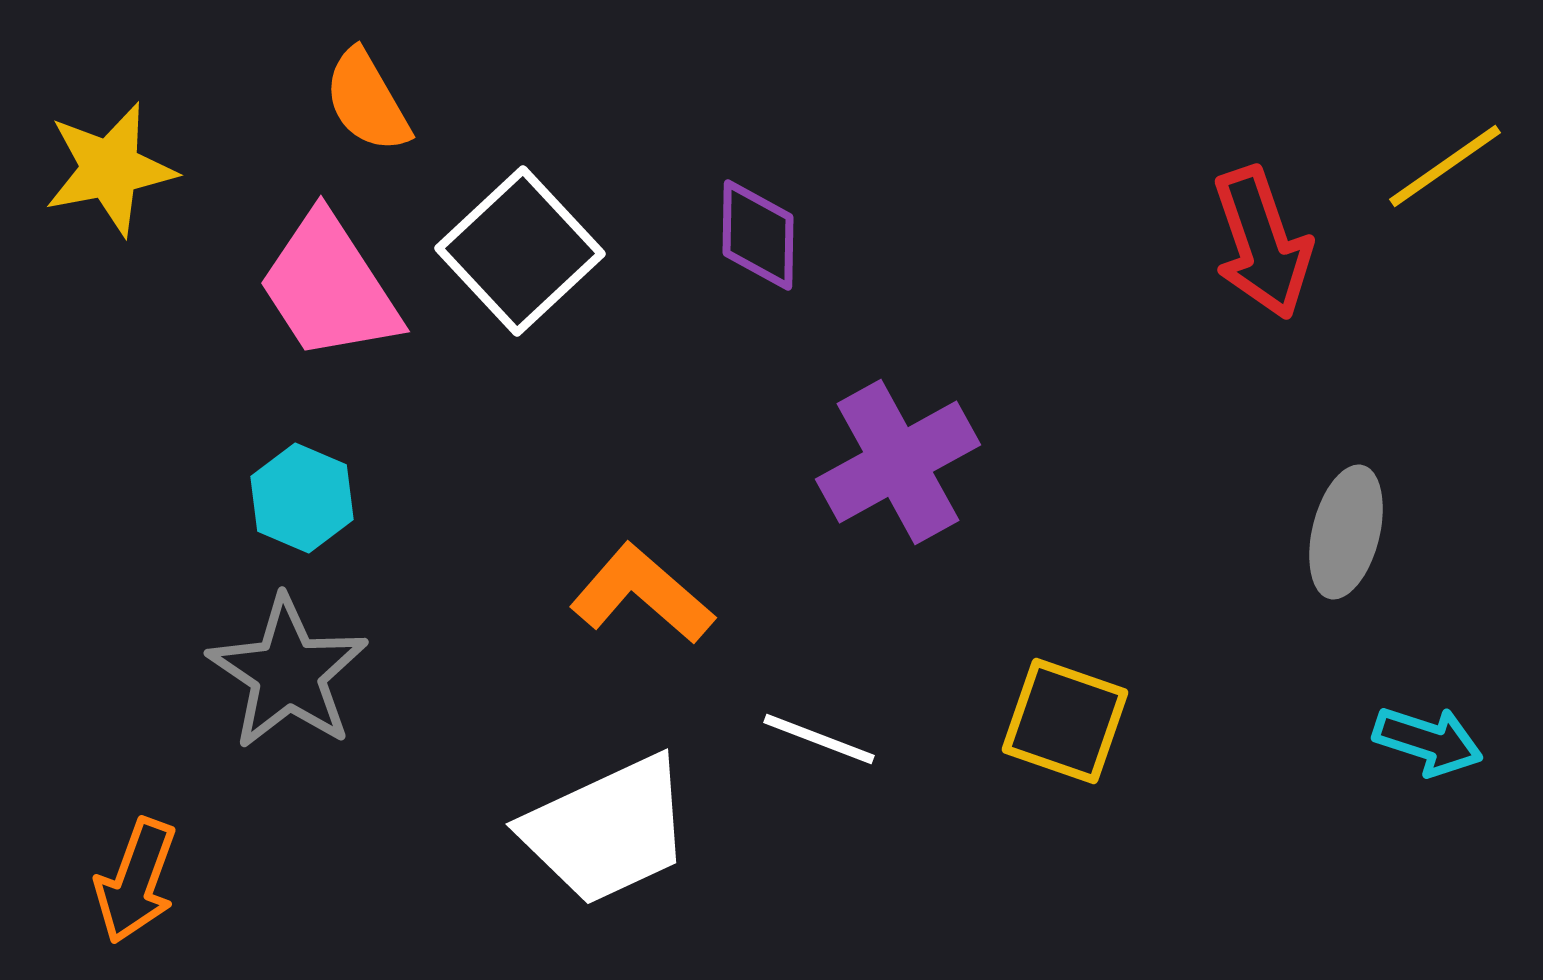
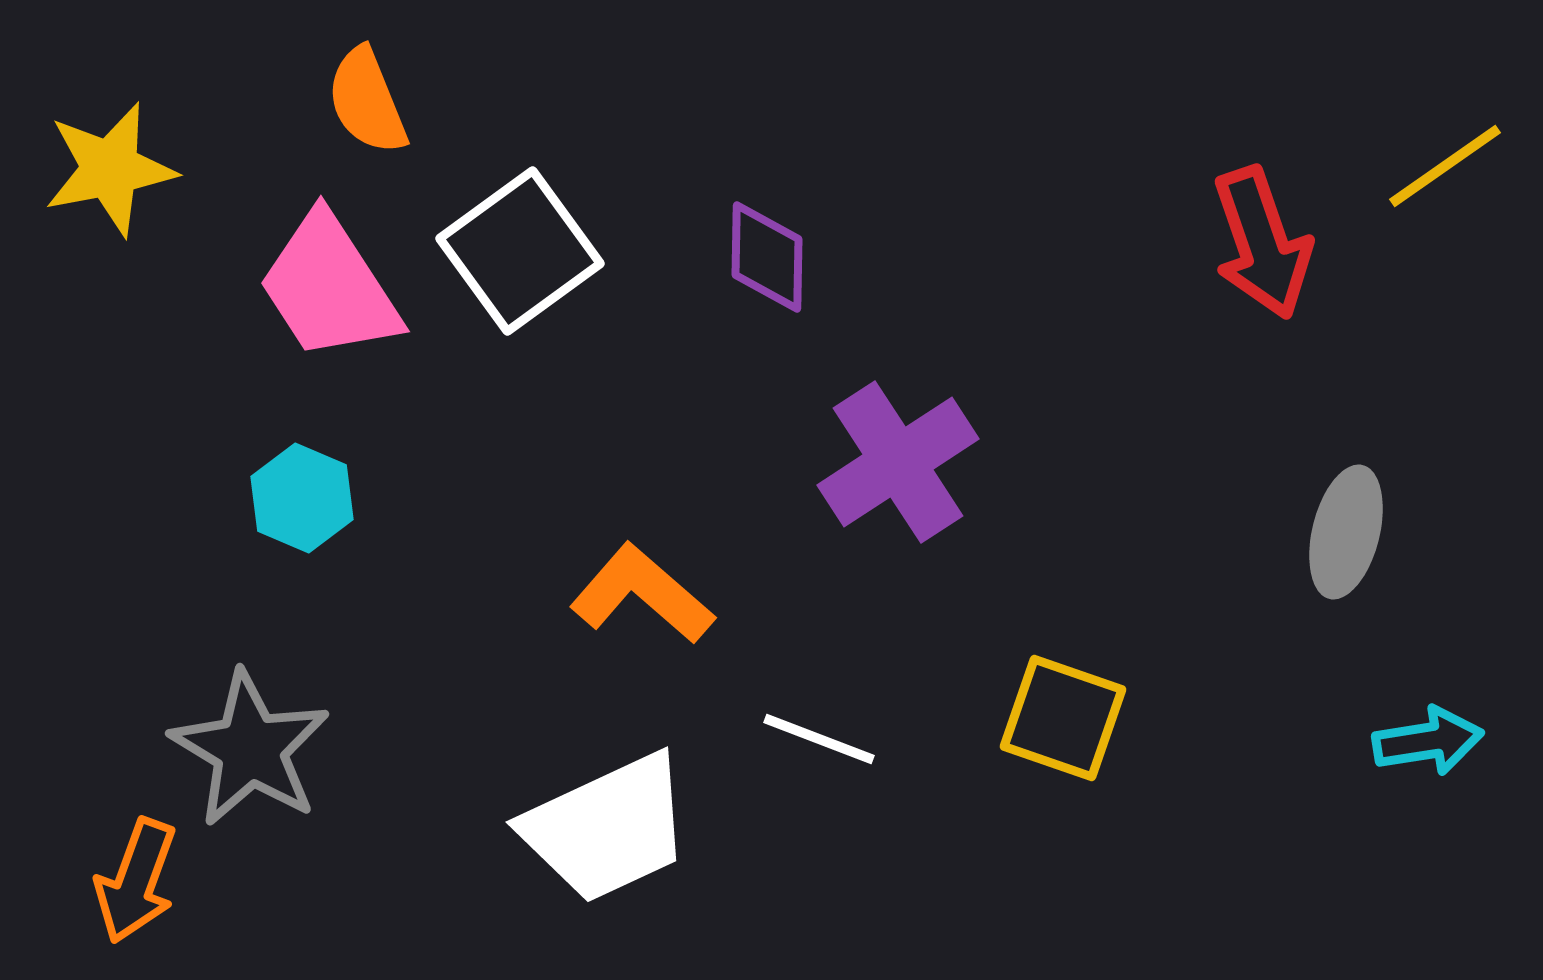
orange semicircle: rotated 8 degrees clockwise
purple diamond: moved 9 px right, 22 px down
white square: rotated 7 degrees clockwise
purple cross: rotated 4 degrees counterclockwise
gray star: moved 38 px left, 76 px down; rotated 3 degrees counterclockwise
yellow square: moved 2 px left, 3 px up
cyan arrow: rotated 27 degrees counterclockwise
white trapezoid: moved 2 px up
